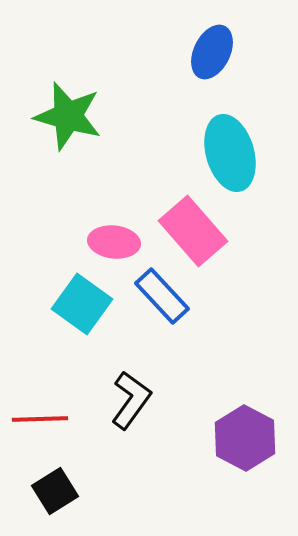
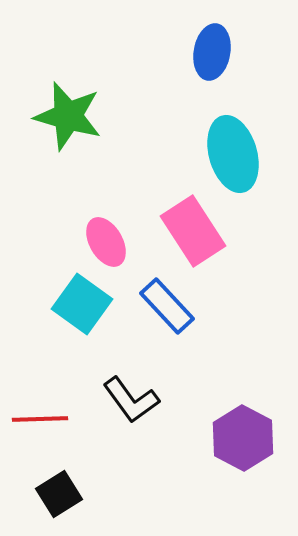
blue ellipse: rotated 16 degrees counterclockwise
cyan ellipse: moved 3 px right, 1 px down
pink rectangle: rotated 8 degrees clockwise
pink ellipse: moved 8 px left; rotated 54 degrees clockwise
blue rectangle: moved 5 px right, 10 px down
black L-shape: rotated 108 degrees clockwise
purple hexagon: moved 2 px left
black square: moved 4 px right, 3 px down
